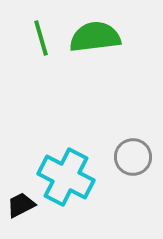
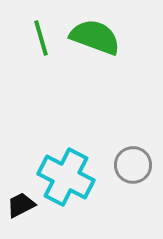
green semicircle: rotated 27 degrees clockwise
gray circle: moved 8 px down
